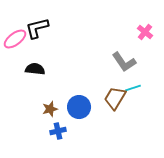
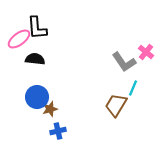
black L-shape: rotated 80 degrees counterclockwise
pink cross: moved 1 px right, 20 px down
pink ellipse: moved 4 px right
black semicircle: moved 10 px up
cyan line: rotated 49 degrees counterclockwise
brown trapezoid: moved 1 px right, 7 px down
blue circle: moved 42 px left, 10 px up
